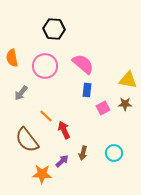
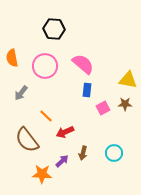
red arrow: moved 1 px right, 2 px down; rotated 90 degrees counterclockwise
